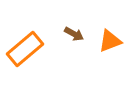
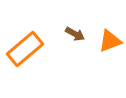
brown arrow: moved 1 px right
